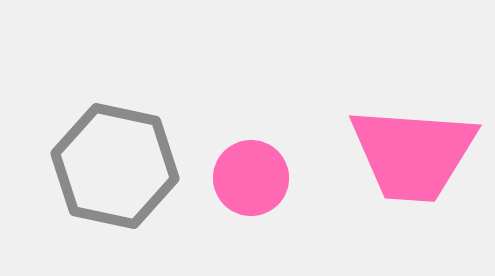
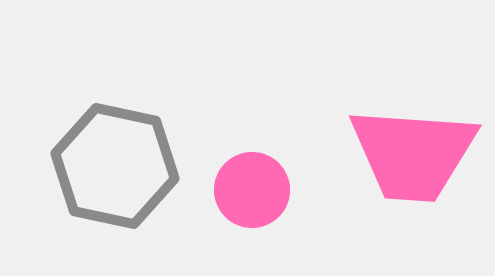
pink circle: moved 1 px right, 12 px down
